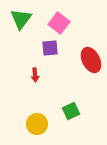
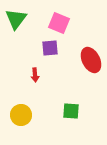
green triangle: moved 5 px left
pink square: rotated 15 degrees counterclockwise
green square: rotated 30 degrees clockwise
yellow circle: moved 16 px left, 9 px up
